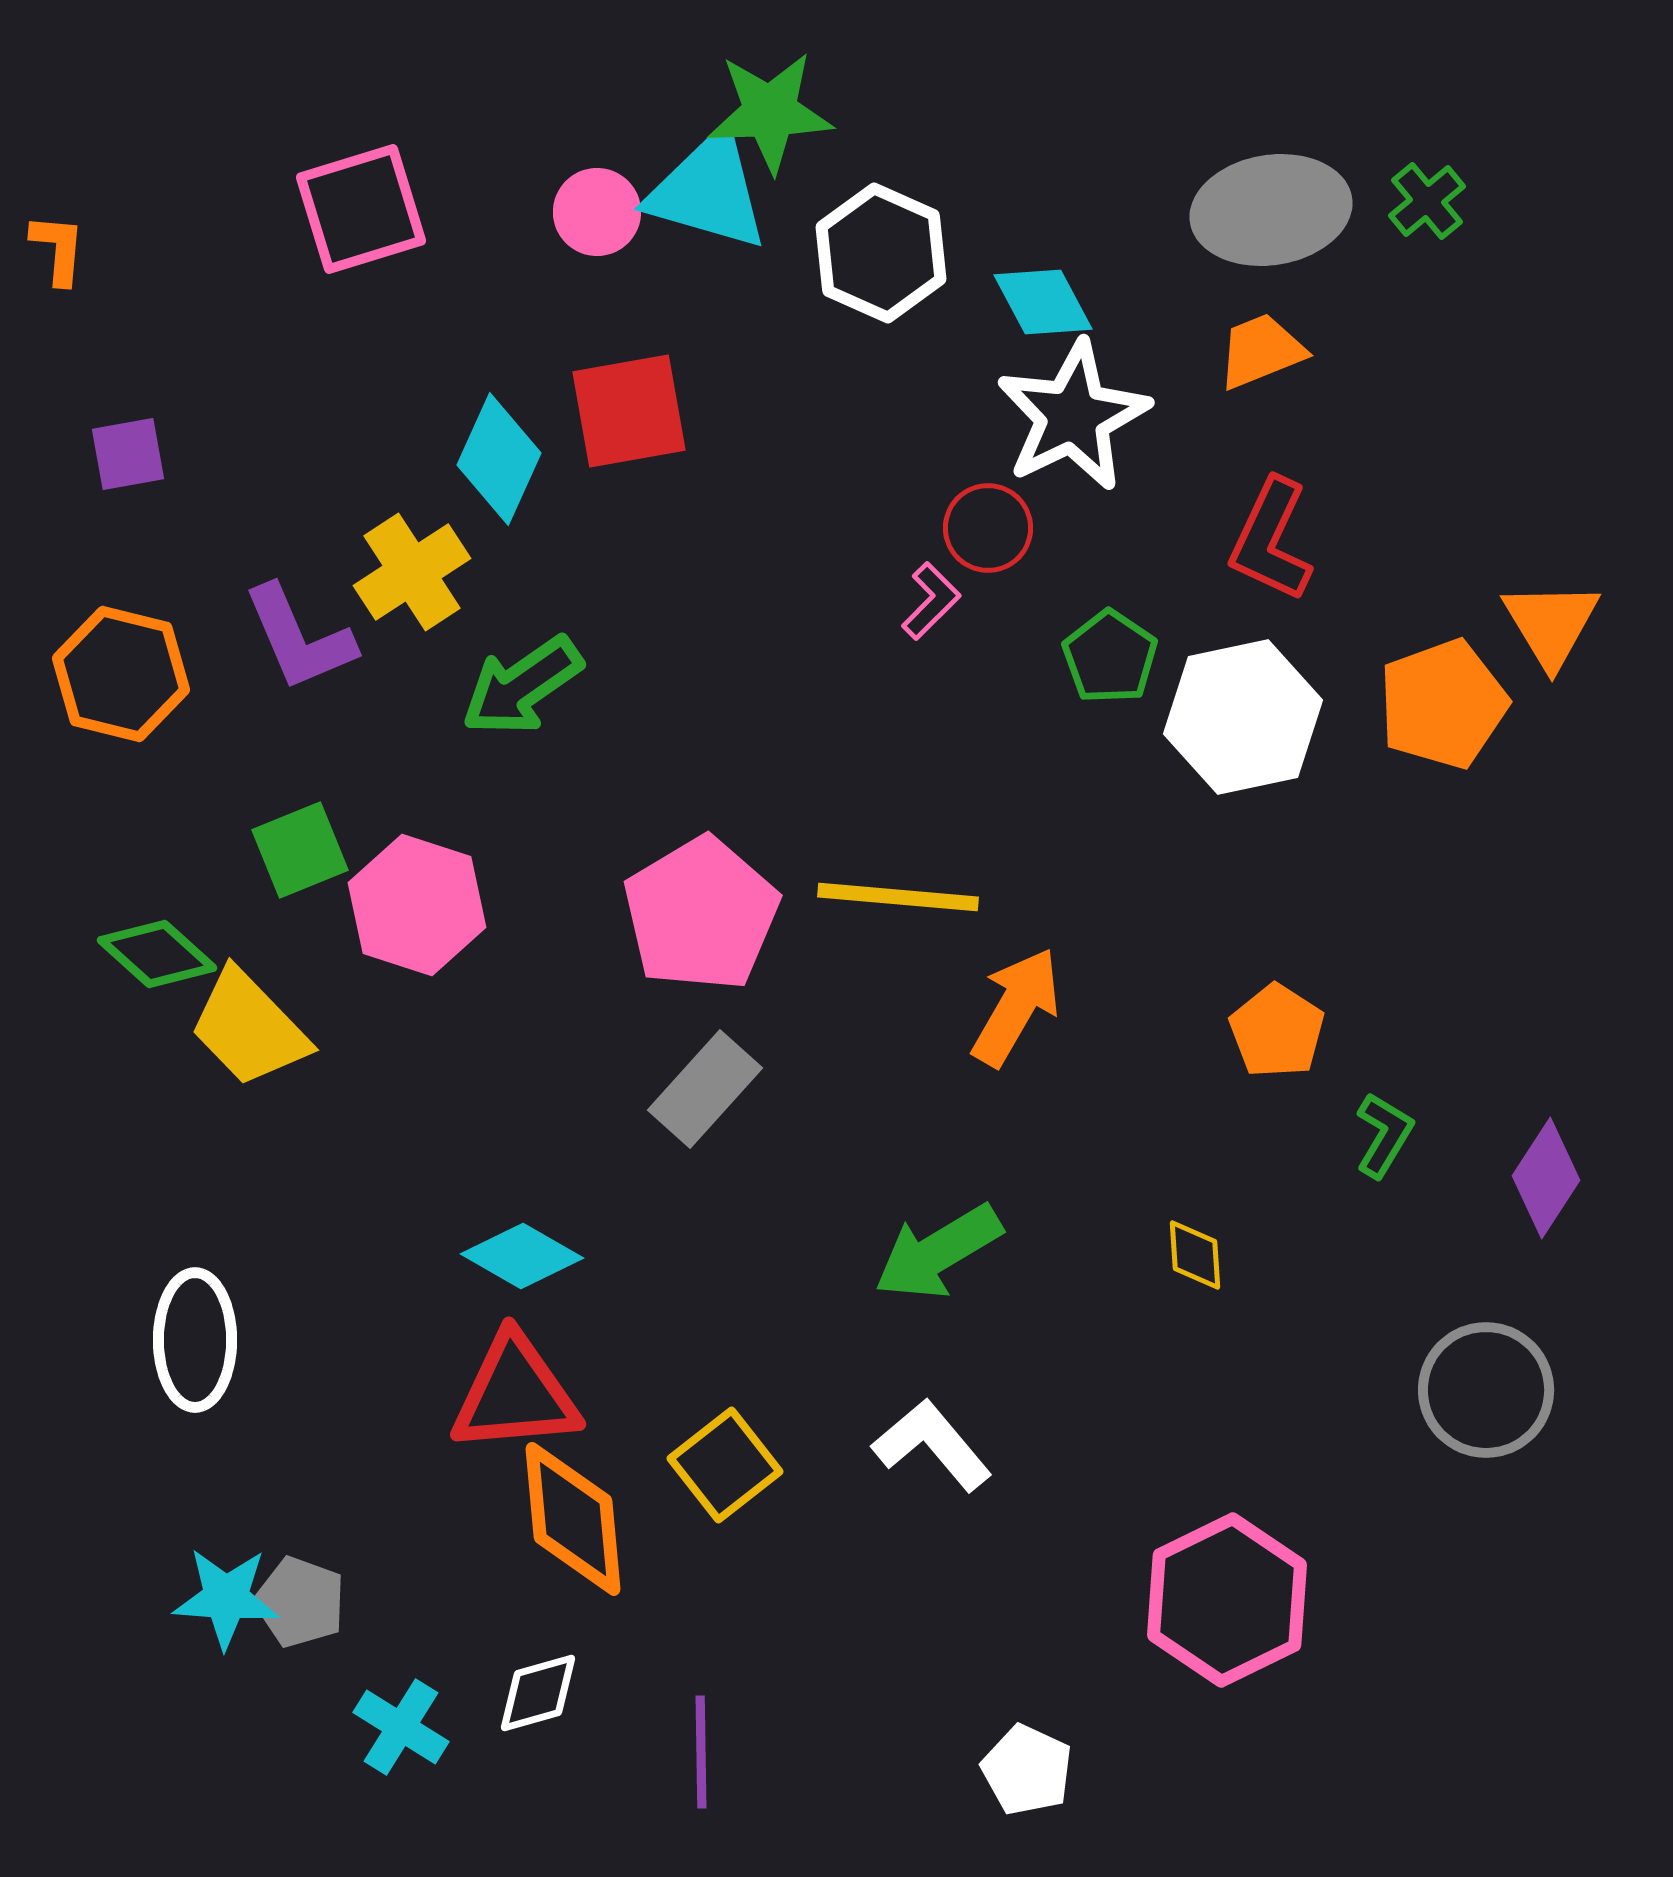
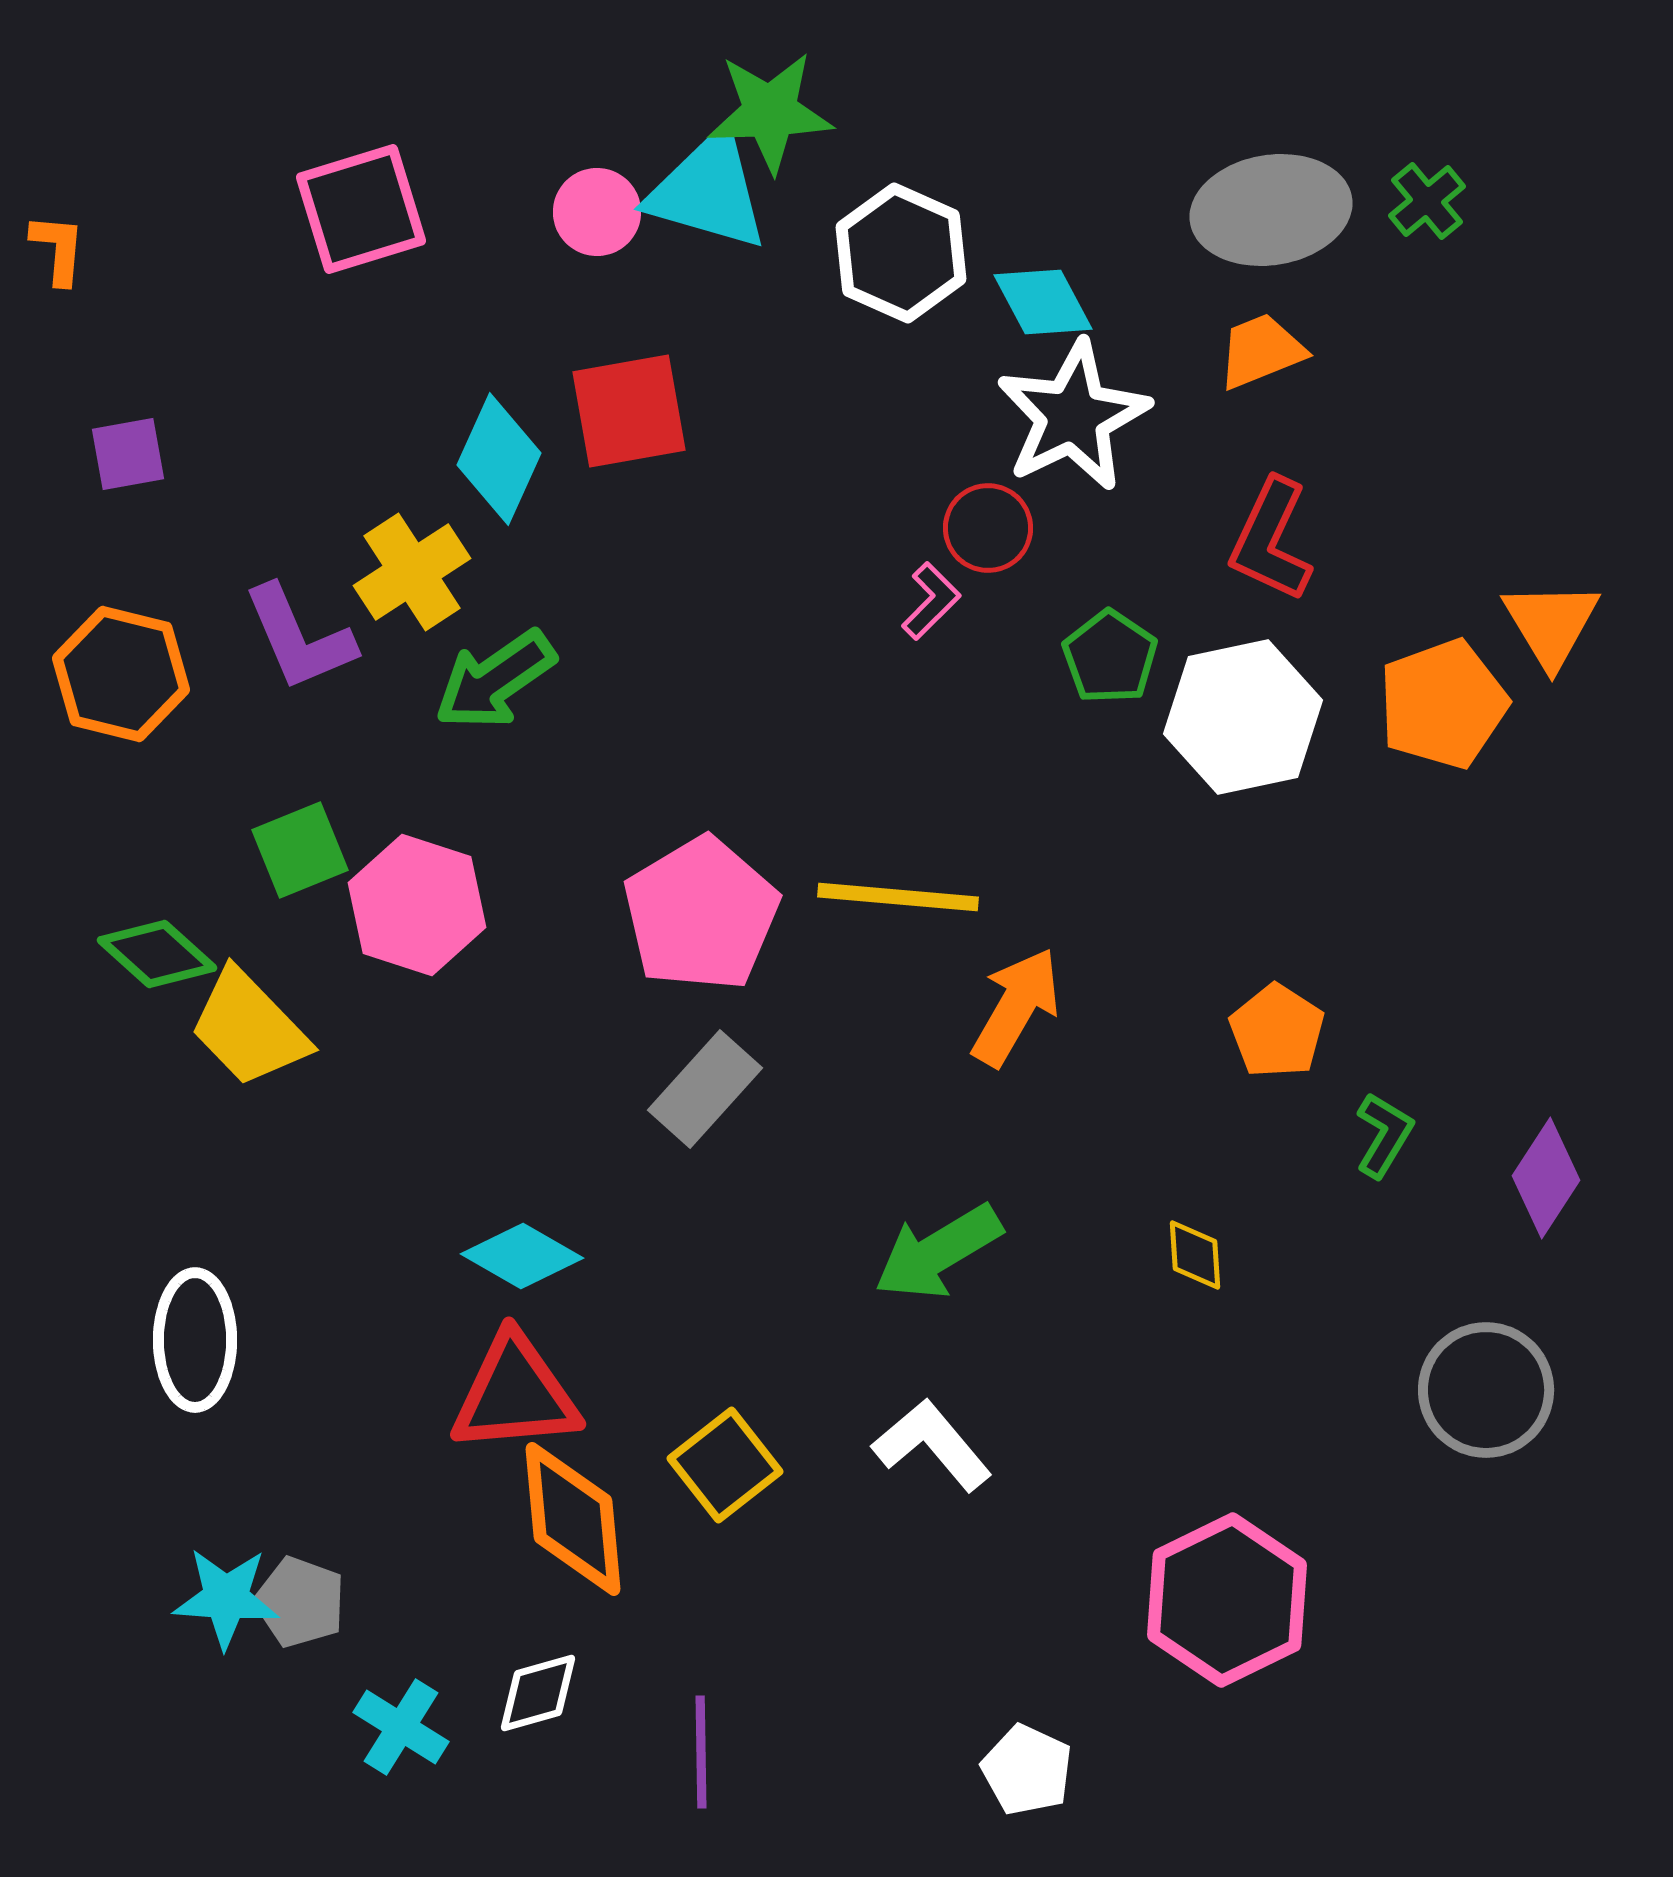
white hexagon at (881, 253): moved 20 px right
green arrow at (522, 686): moved 27 px left, 6 px up
